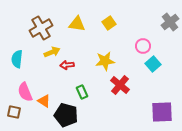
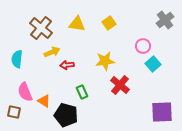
gray cross: moved 5 px left, 2 px up
brown cross: rotated 20 degrees counterclockwise
